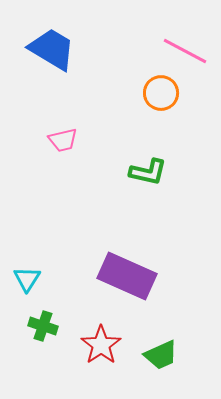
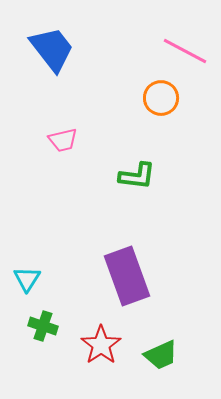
blue trapezoid: rotated 21 degrees clockwise
orange circle: moved 5 px down
green L-shape: moved 11 px left, 4 px down; rotated 6 degrees counterclockwise
purple rectangle: rotated 46 degrees clockwise
